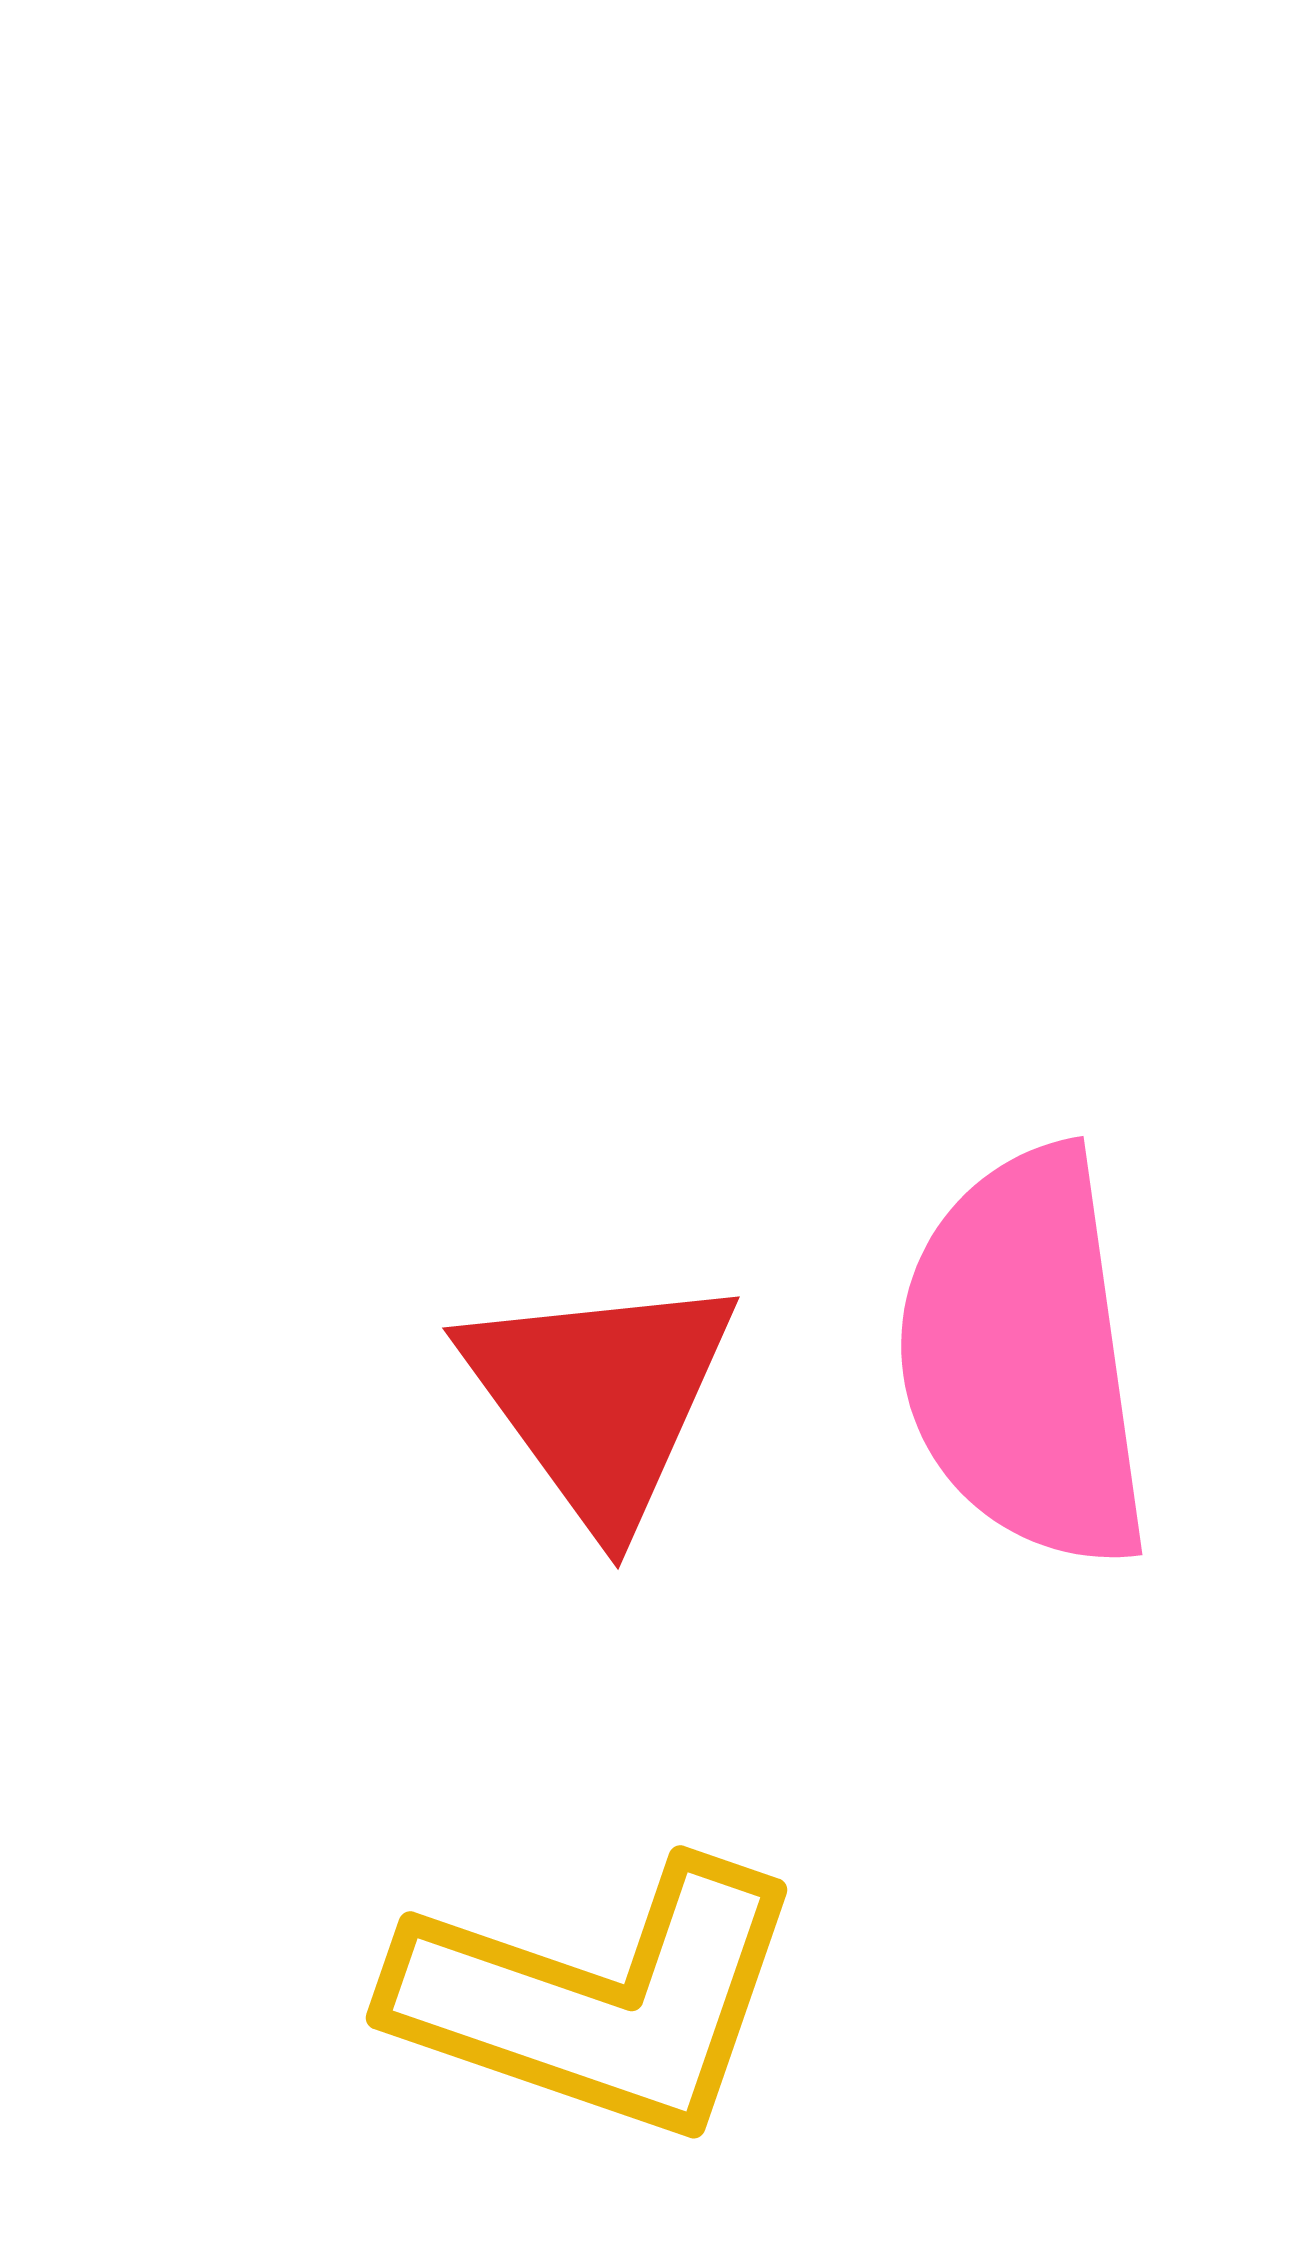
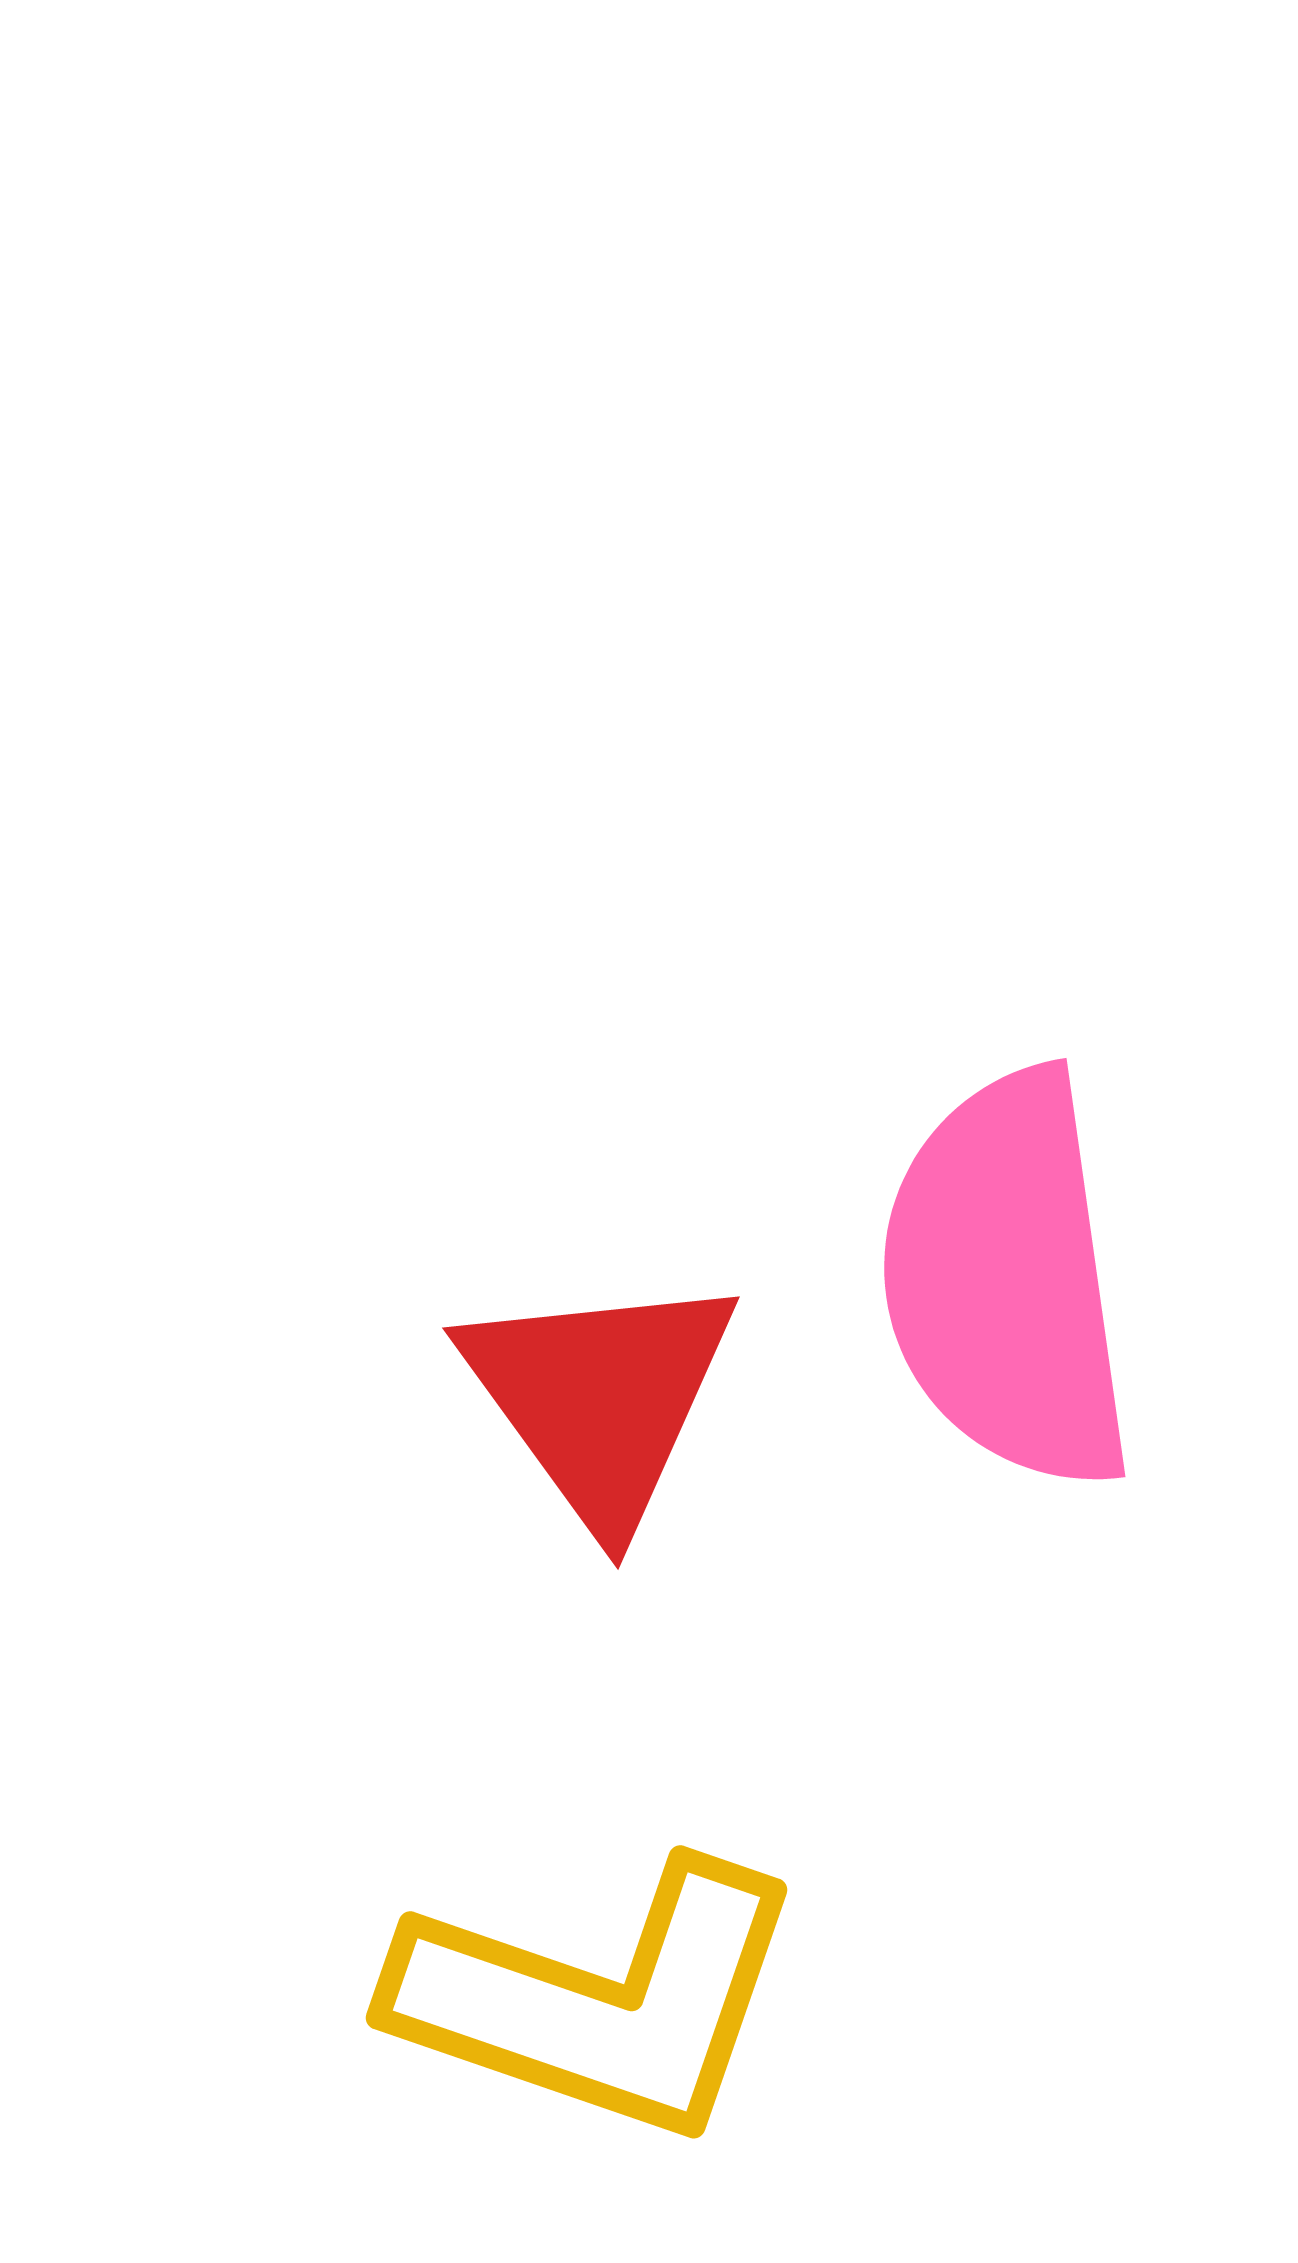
pink semicircle: moved 17 px left, 78 px up
